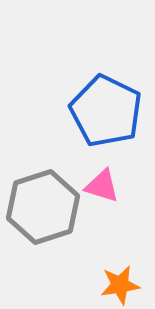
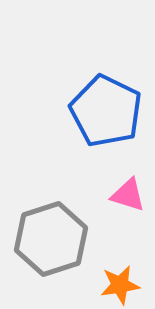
pink triangle: moved 26 px right, 9 px down
gray hexagon: moved 8 px right, 32 px down
